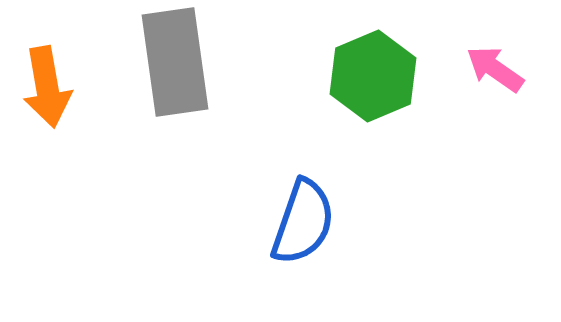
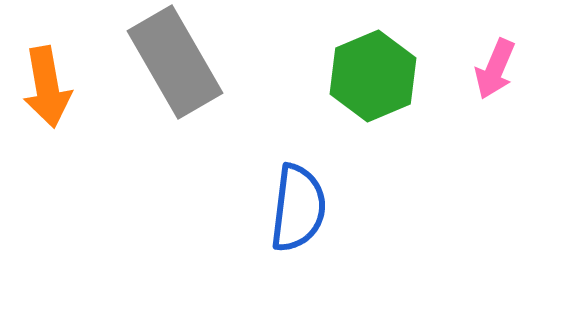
gray rectangle: rotated 22 degrees counterclockwise
pink arrow: rotated 102 degrees counterclockwise
blue semicircle: moved 5 px left, 14 px up; rotated 12 degrees counterclockwise
